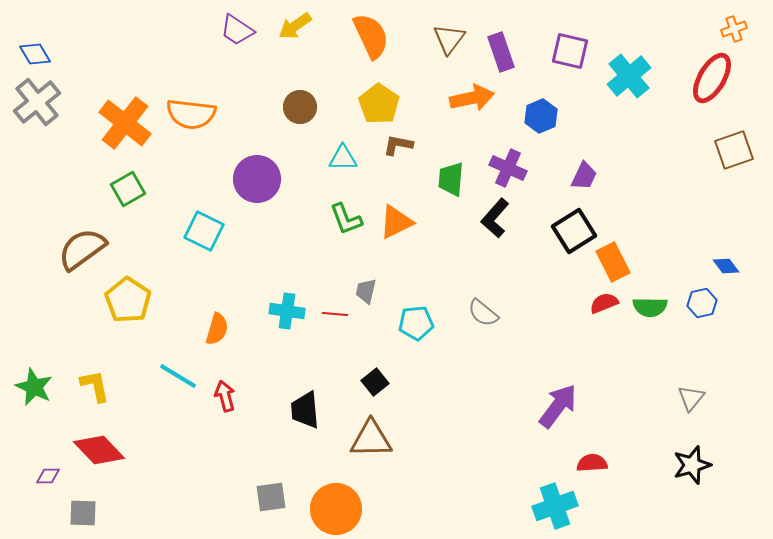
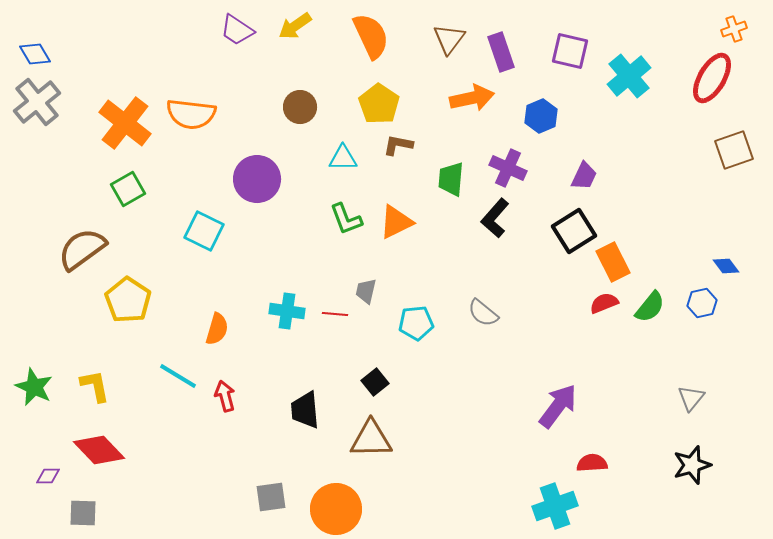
green semicircle at (650, 307): rotated 52 degrees counterclockwise
